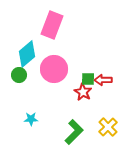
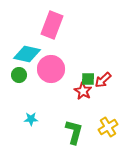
cyan diamond: rotated 52 degrees clockwise
pink circle: moved 3 px left
red arrow: rotated 42 degrees counterclockwise
red star: moved 1 px up
yellow cross: rotated 12 degrees clockwise
green L-shape: rotated 30 degrees counterclockwise
